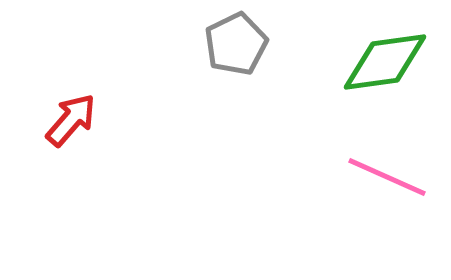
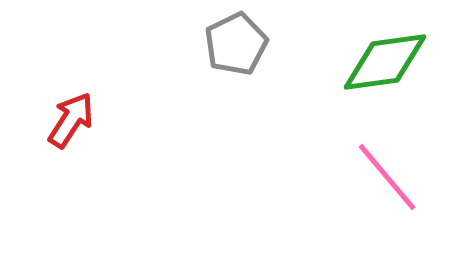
red arrow: rotated 8 degrees counterclockwise
pink line: rotated 26 degrees clockwise
